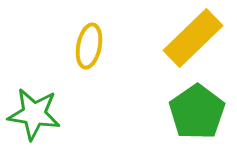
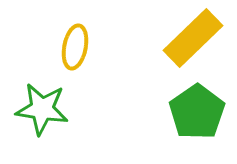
yellow ellipse: moved 14 px left, 1 px down
green star: moved 8 px right, 5 px up
